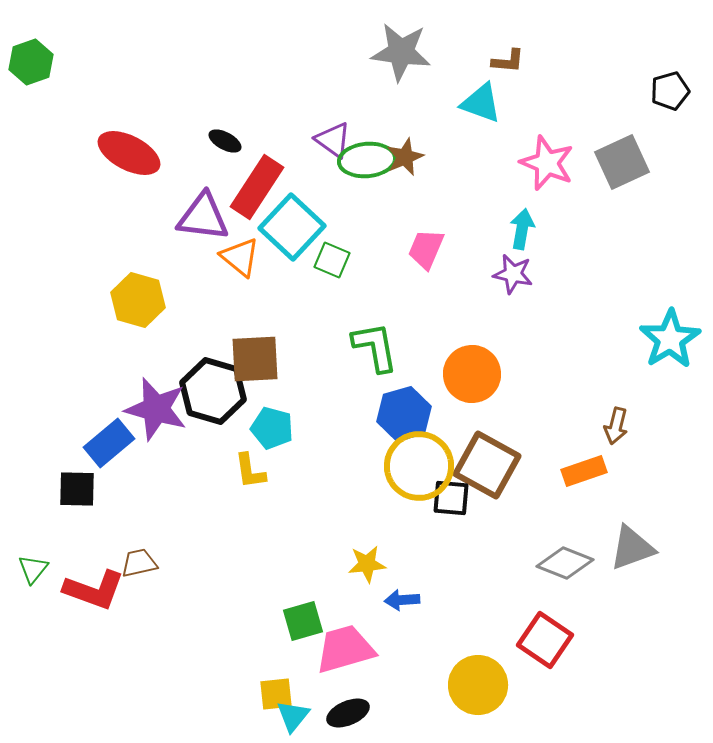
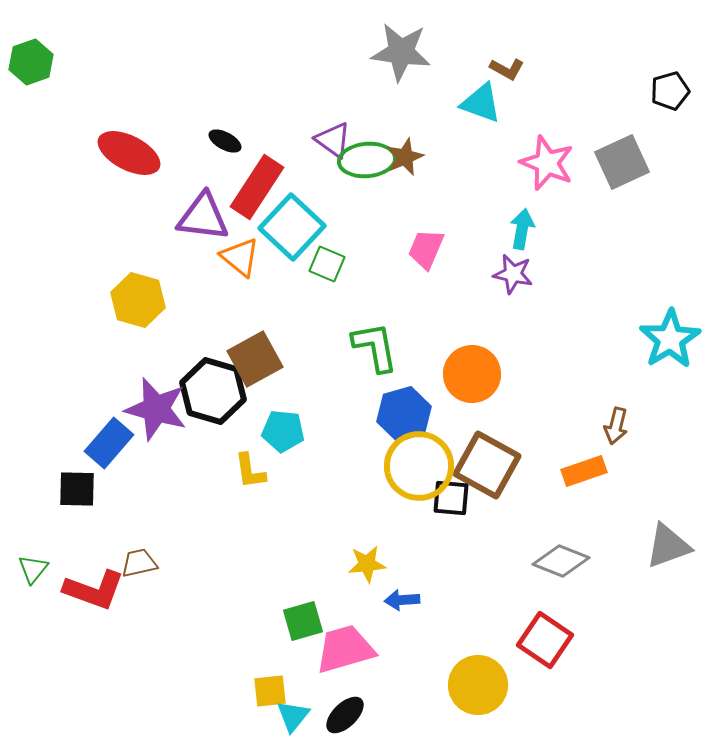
brown L-shape at (508, 61): moved 1 px left, 8 px down; rotated 24 degrees clockwise
green square at (332, 260): moved 5 px left, 4 px down
brown square at (255, 359): rotated 26 degrees counterclockwise
cyan pentagon at (272, 428): moved 11 px right, 3 px down; rotated 9 degrees counterclockwise
blue rectangle at (109, 443): rotated 9 degrees counterclockwise
gray triangle at (632, 548): moved 36 px right, 2 px up
gray diamond at (565, 563): moved 4 px left, 2 px up
yellow square at (276, 694): moved 6 px left, 3 px up
black ellipse at (348, 713): moved 3 px left, 2 px down; rotated 21 degrees counterclockwise
